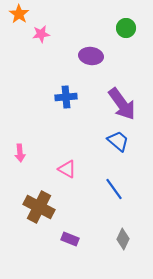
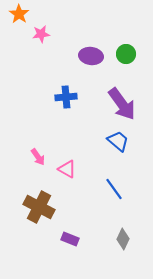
green circle: moved 26 px down
pink arrow: moved 18 px right, 4 px down; rotated 30 degrees counterclockwise
